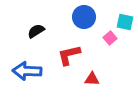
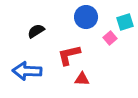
blue circle: moved 2 px right
cyan square: rotated 30 degrees counterclockwise
red triangle: moved 10 px left
